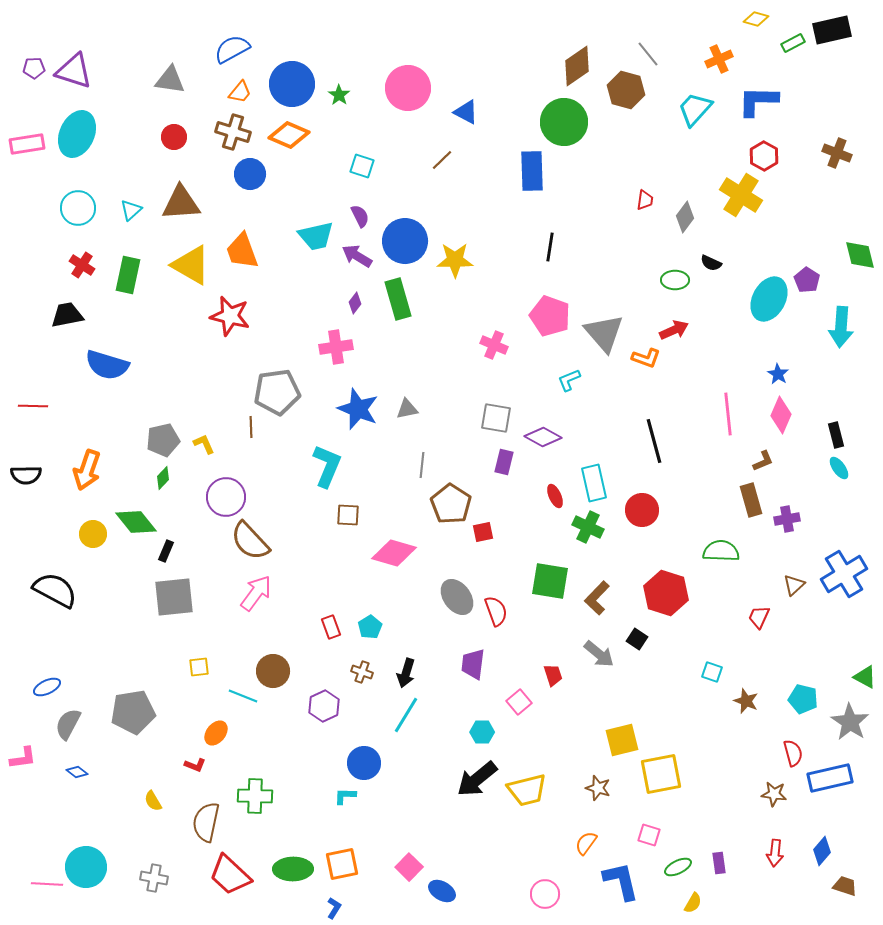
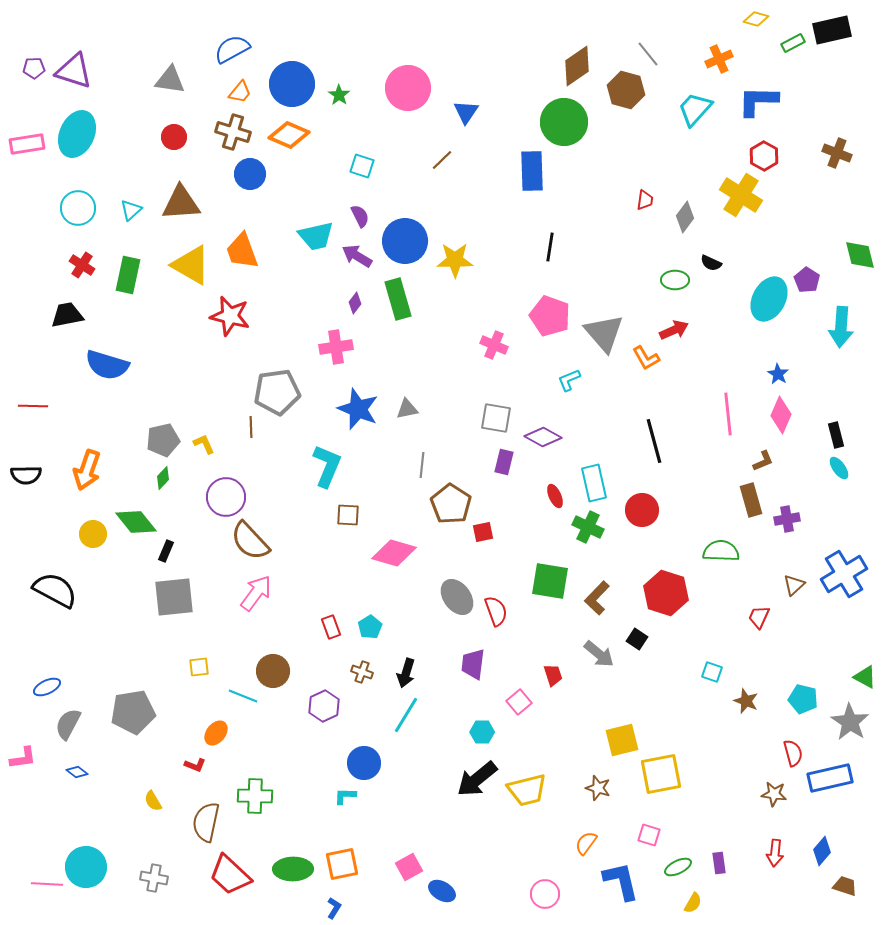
blue triangle at (466, 112): rotated 36 degrees clockwise
orange L-shape at (646, 358): rotated 40 degrees clockwise
pink square at (409, 867): rotated 16 degrees clockwise
